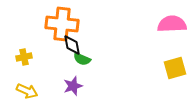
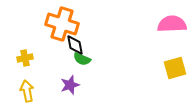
orange cross: rotated 12 degrees clockwise
black diamond: moved 3 px right
yellow cross: moved 1 px right, 1 px down
purple star: moved 3 px left, 1 px up
yellow arrow: rotated 125 degrees counterclockwise
